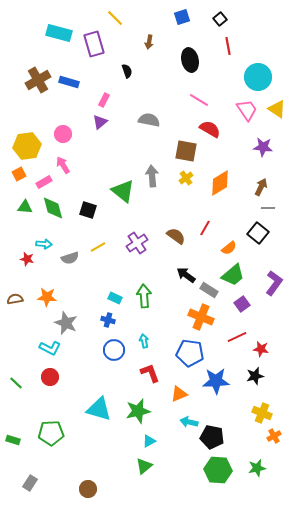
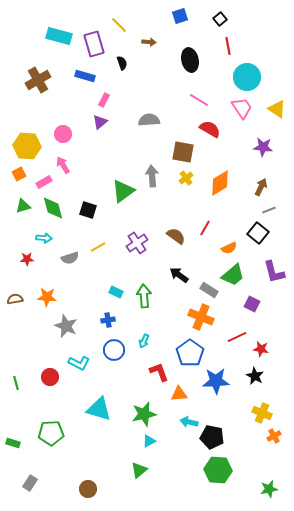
blue square at (182, 17): moved 2 px left, 1 px up
yellow line at (115, 18): moved 4 px right, 7 px down
cyan rectangle at (59, 33): moved 3 px down
brown arrow at (149, 42): rotated 96 degrees counterclockwise
black semicircle at (127, 71): moved 5 px left, 8 px up
cyan circle at (258, 77): moved 11 px left
blue rectangle at (69, 82): moved 16 px right, 6 px up
pink trapezoid at (247, 110): moved 5 px left, 2 px up
gray semicircle at (149, 120): rotated 15 degrees counterclockwise
yellow hexagon at (27, 146): rotated 12 degrees clockwise
brown square at (186, 151): moved 3 px left, 1 px down
green triangle at (123, 191): rotated 45 degrees clockwise
green triangle at (25, 207): moved 2 px left, 1 px up; rotated 21 degrees counterclockwise
gray line at (268, 208): moved 1 px right, 2 px down; rotated 24 degrees counterclockwise
cyan arrow at (44, 244): moved 6 px up
orange semicircle at (229, 248): rotated 14 degrees clockwise
red star at (27, 259): rotated 16 degrees counterclockwise
black arrow at (186, 275): moved 7 px left
purple L-shape at (274, 283): moved 11 px up; rotated 130 degrees clockwise
cyan rectangle at (115, 298): moved 1 px right, 6 px up
purple square at (242, 304): moved 10 px right; rotated 28 degrees counterclockwise
blue cross at (108, 320): rotated 24 degrees counterclockwise
gray star at (66, 323): moved 3 px down
cyan arrow at (144, 341): rotated 144 degrees counterclockwise
cyan L-shape at (50, 348): moved 29 px right, 15 px down
blue pentagon at (190, 353): rotated 28 degrees clockwise
red L-shape at (150, 373): moved 9 px right, 1 px up
black star at (255, 376): rotated 30 degrees counterclockwise
green line at (16, 383): rotated 32 degrees clockwise
orange triangle at (179, 394): rotated 18 degrees clockwise
green star at (138, 411): moved 6 px right, 3 px down
green rectangle at (13, 440): moved 3 px down
green triangle at (144, 466): moved 5 px left, 4 px down
green star at (257, 468): moved 12 px right, 21 px down
